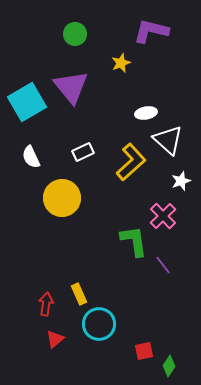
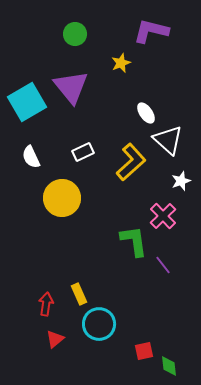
white ellipse: rotated 65 degrees clockwise
green diamond: rotated 40 degrees counterclockwise
